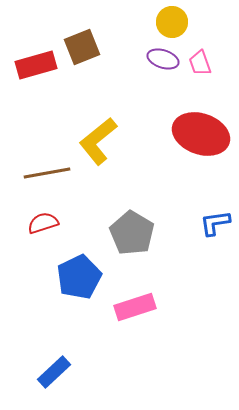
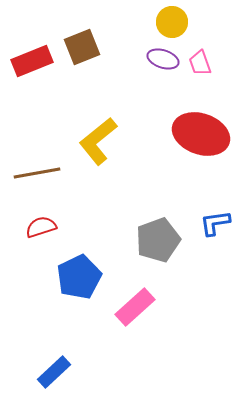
red rectangle: moved 4 px left, 4 px up; rotated 6 degrees counterclockwise
brown line: moved 10 px left
red semicircle: moved 2 px left, 4 px down
gray pentagon: moved 26 px right, 7 px down; rotated 21 degrees clockwise
pink rectangle: rotated 24 degrees counterclockwise
